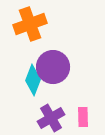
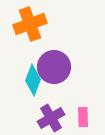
purple circle: moved 1 px right
